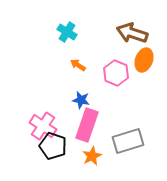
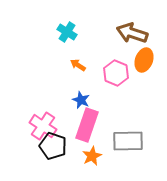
blue star: rotated 12 degrees clockwise
gray rectangle: rotated 16 degrees clockwise
